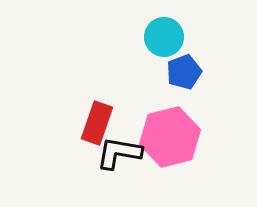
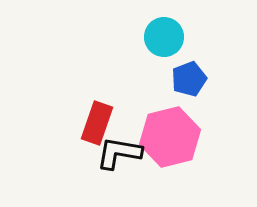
blue pentagon: moved 5 px right, 7 px down
